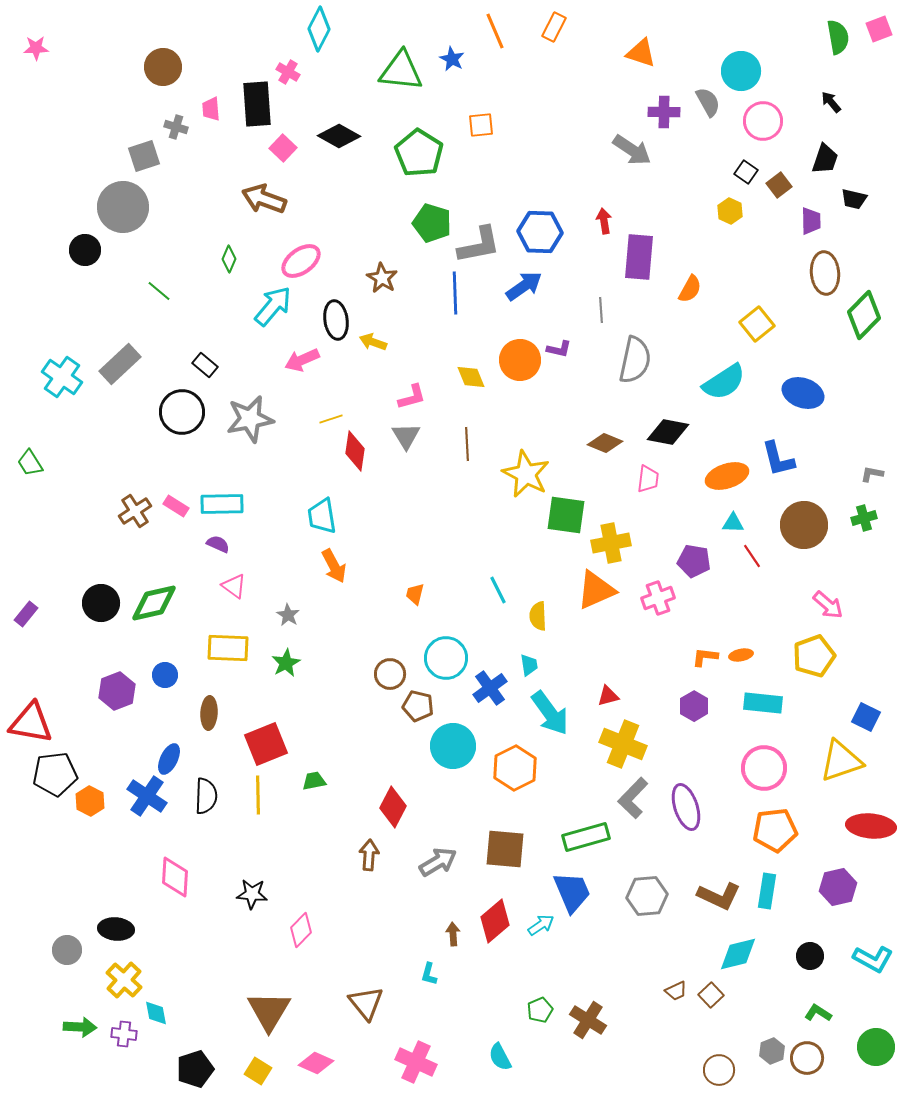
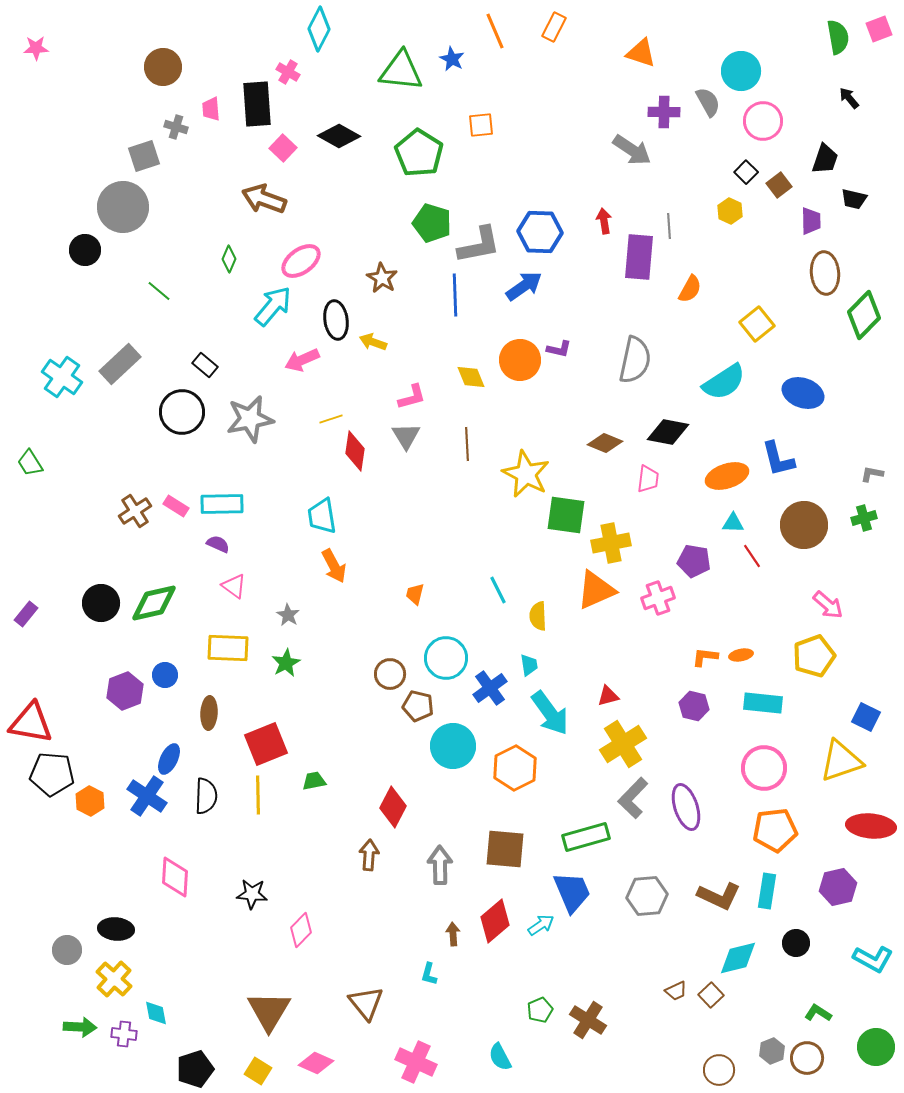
black arrow at (831, 102): moved 18 px right, 4 px up
black square at (746, 172): rotated 10 degrees clockwise
blue line at (455, 293): moved 2 px down
gray line at (601, 310): moved 68 px right, 84 px up
purple hexagon at (117, 691): moved 8 px right
purple hexagon at (694, 706): rotated 16 degrees counterclockwise
yellow cross at (623, 744): rotated 36 degrees clockwise
black pentagon at (55, 774): moved 3 px left; rotated 12 degrees clockwise
gray arrow at (438, 862): moved 2 px right, 3 px down; rotated 60 degrees counterclockwise
cyan diamond at (738, 954): moved 4 px down
black circle at (810, 956): moved 14 px left, 13 px up
yellow cross at (124, 980): moved 10 px left, 1 px up
